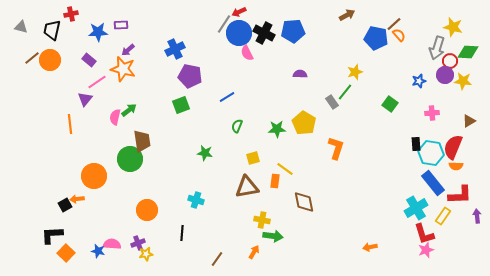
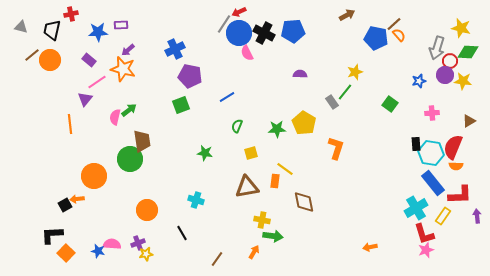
yellow star at (453, 27): moved 8 px right, 1 px down
brown line at (32, 58): moved 3 px up
yellow square at (253, 158): moved 2 px left, 5 px up
black line at (182, 233): rotated 35 degrees counterclockwise
